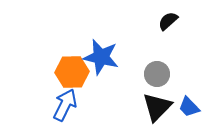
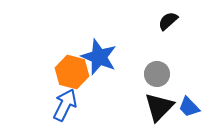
blue star: moved 2 px left; rotated 9 degrees clockwise
orange hexagon: rotated 16 degrees clockwise
black triangle: moved 2 px right
